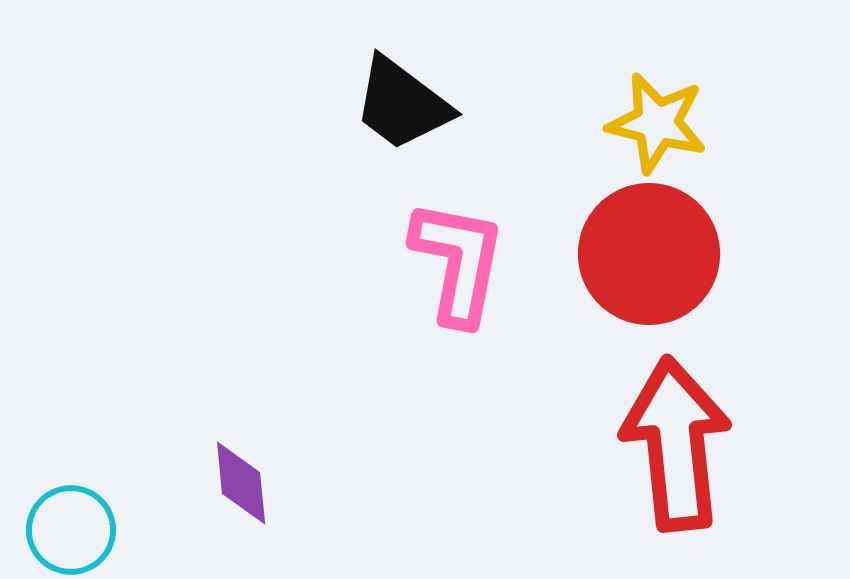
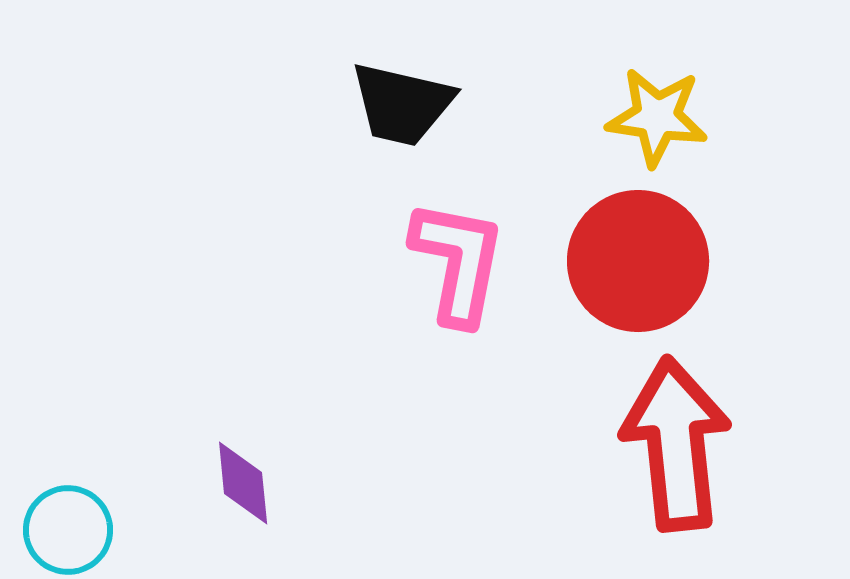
black trapezoid: rotated 24 degrees counterclockwise
yellow star: moved 6 px up; rotated 6 degrees counterclockwise
red circle: moved 11 px left, 7 px down
purple diamond: moved 2 px right
cyan circle: moved 3 px left
